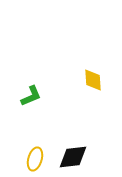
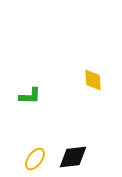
green L-shape: moved 1 px left; rotated 25 degrees clockwise
yellow ellipse: rotated 20 degrees clockwise
